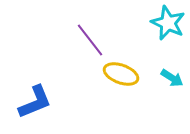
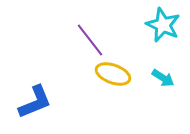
cyan star: moved 5 px left, 2 px down
yellow ellipse: moved 8 px left
cyan arrow: moved 9 px left
